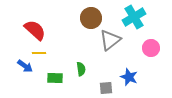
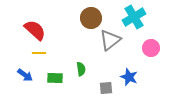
blue arrow: moved 9 px down
